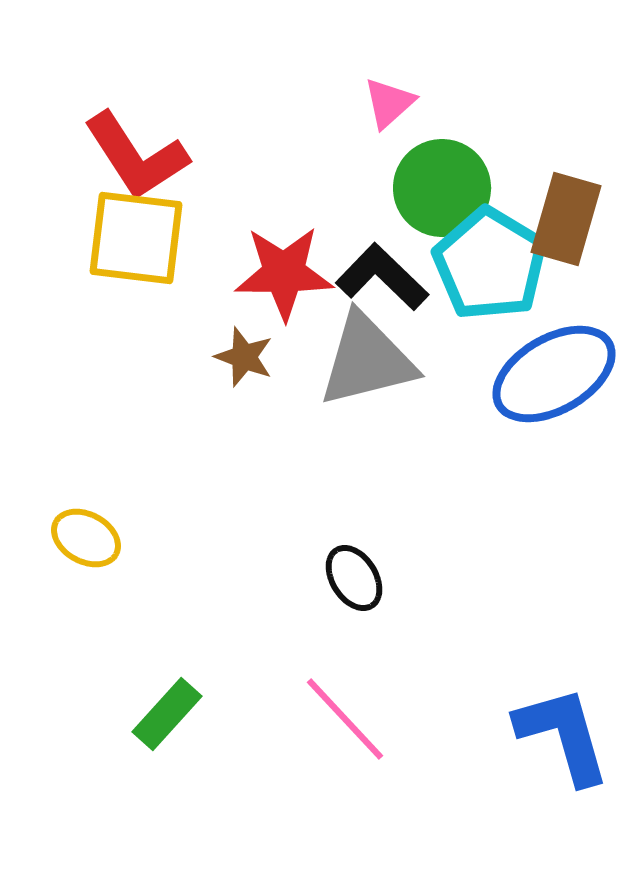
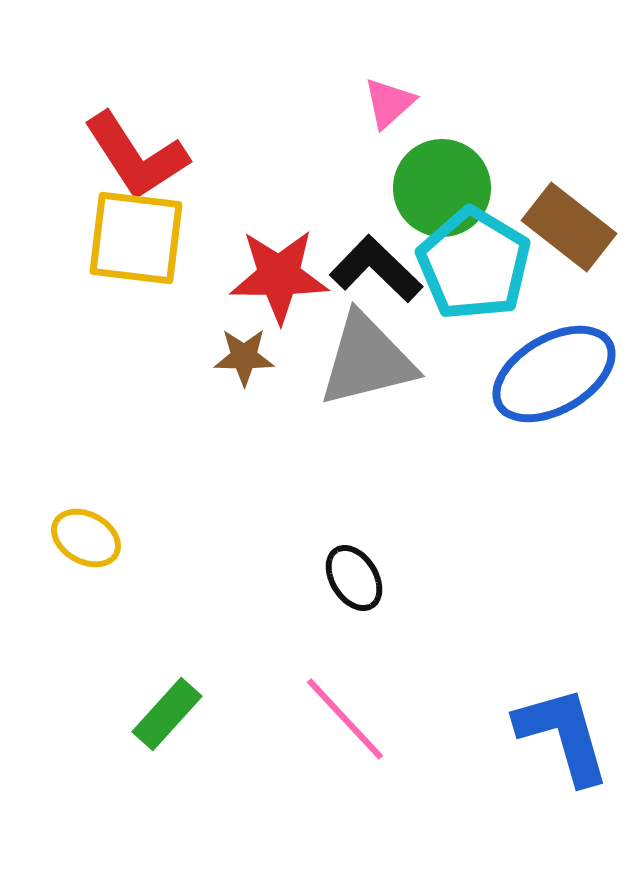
brown rectangle: moved 3 px right, 8 px down; rotated 68 degrees counterclockwise
cyan pentagon: moved 16 px left
red star: moved 5 px left, 3 px down
black L-shape: moved 6 px left, 8 px up
brown star: rotated 20 degrees counterclockwise
